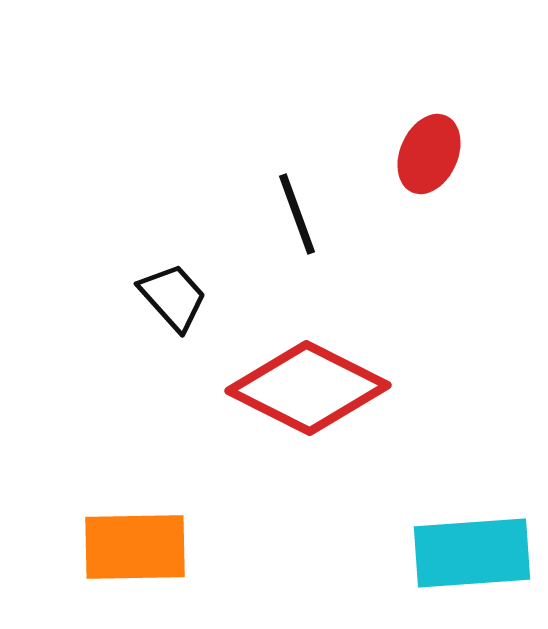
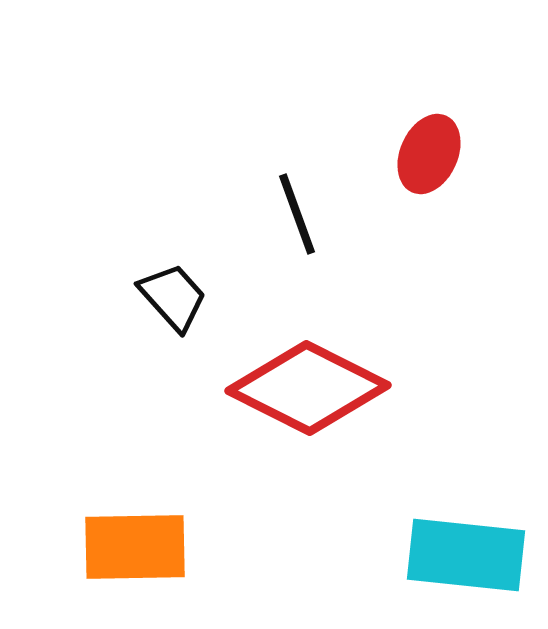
cyan rectangle: moved 6 px left, 2 px down; rotated 10 degrees clockwise
